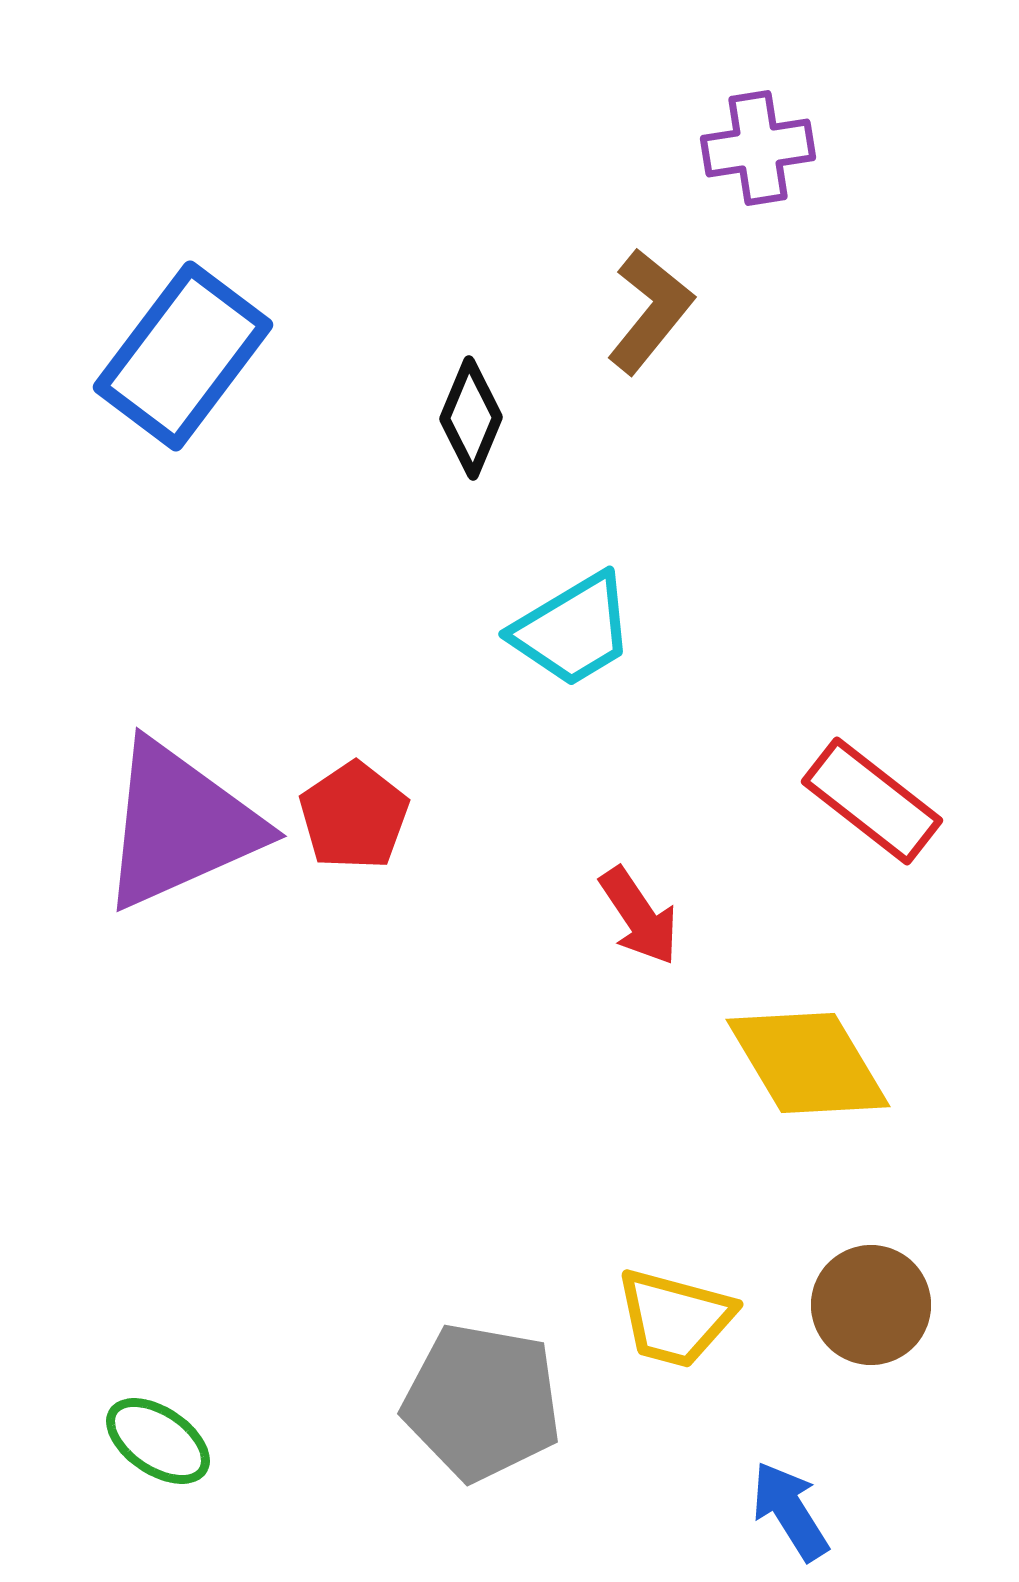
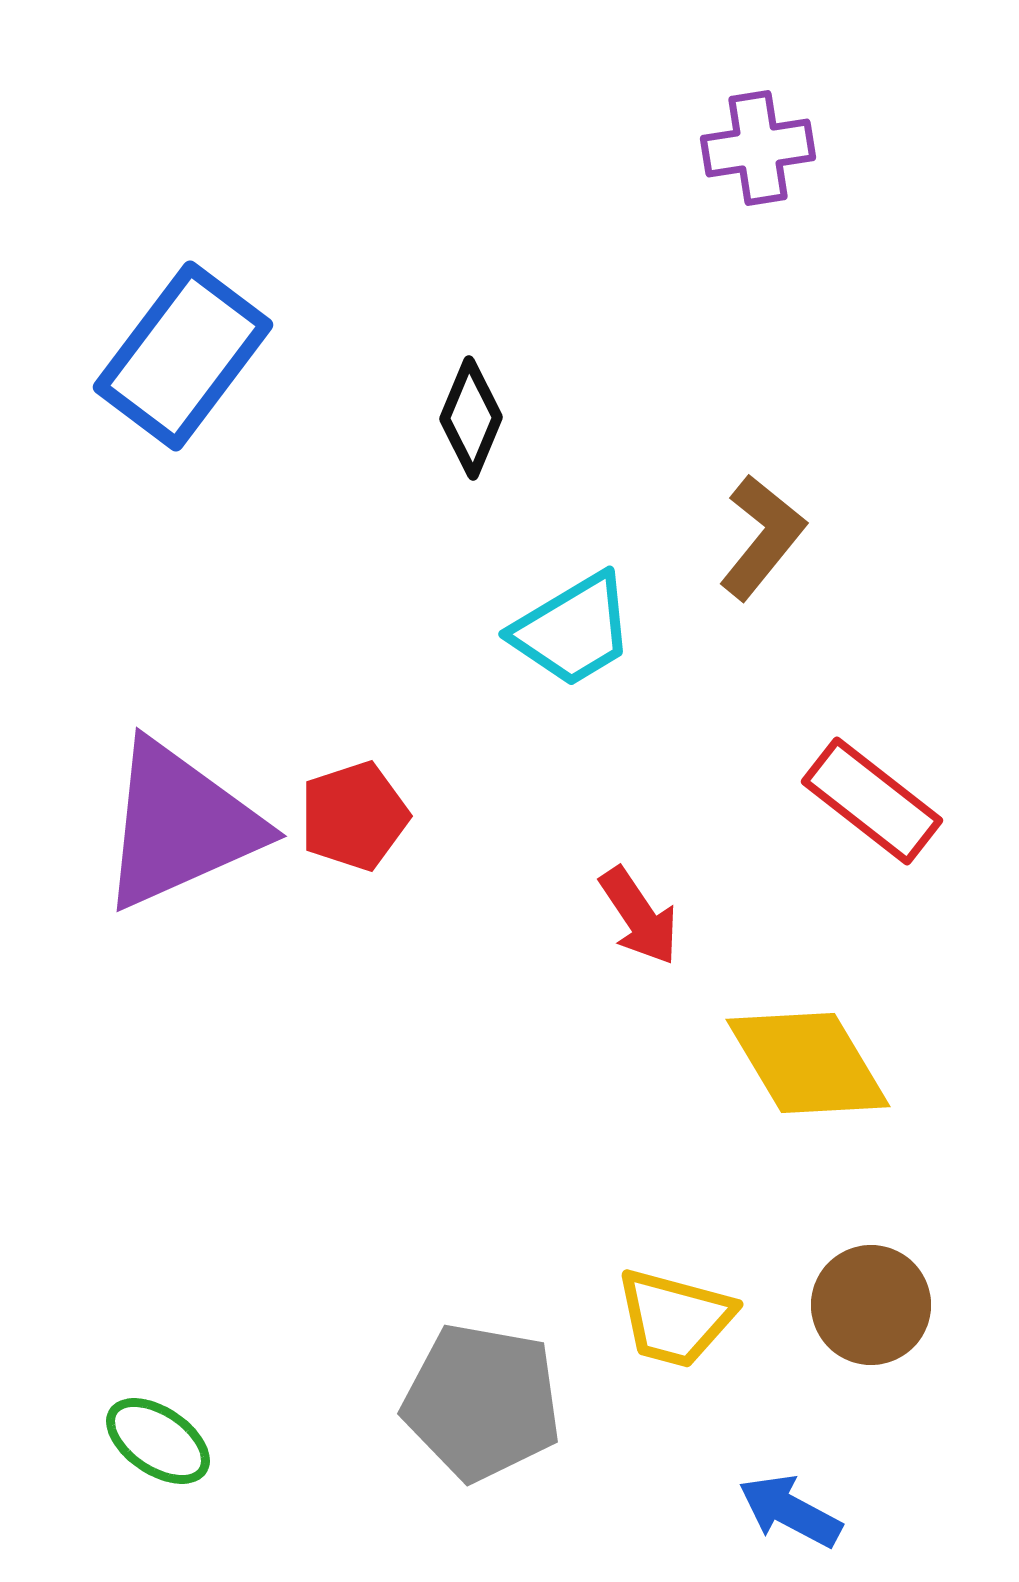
brown L-shape: moved 112 px right, 226 px down
red pentagon: rotated 16 degrees clockwise
blue arrow: rotated 30 degrees counterclockwise
